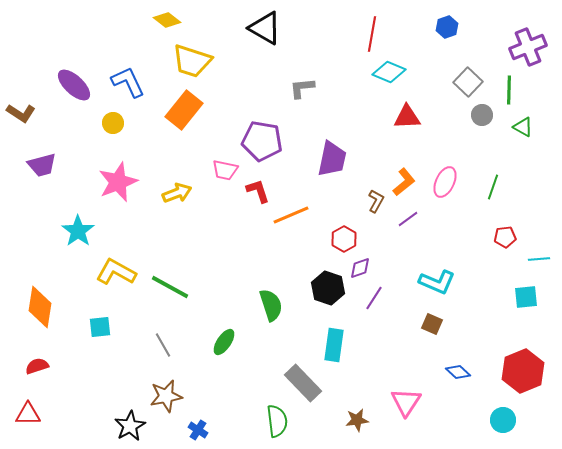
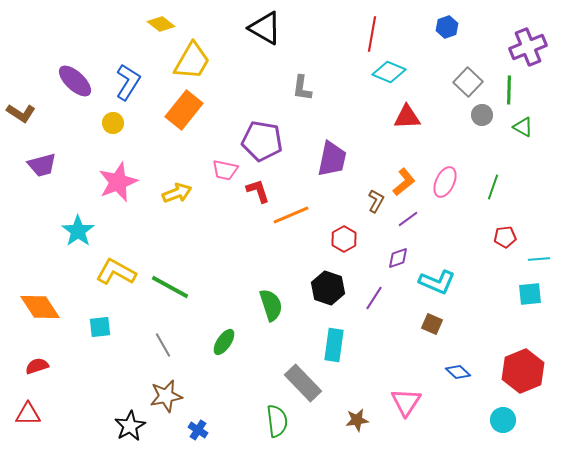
yellow diamond at (167, 20): moved 6 px left, 4 px down
yellow trapezoid at (192, 61): rotated 78 degrees counterclockwise
blue L-shape at (128, 82): rotated 57 degrees clockwise
purple ellipse at (74, 85): moved 1 px right, 4 px up
gray L-shape at (302, 88): rotated 76 degrees counterclockwise
purple diamond at (360, 268): moved 38 px right, 10 px up
cyan square at (526, 297): moved 4 px right, 3 px up
orange diamond at (40, 307): rotated 42 degrees counterclockwise
